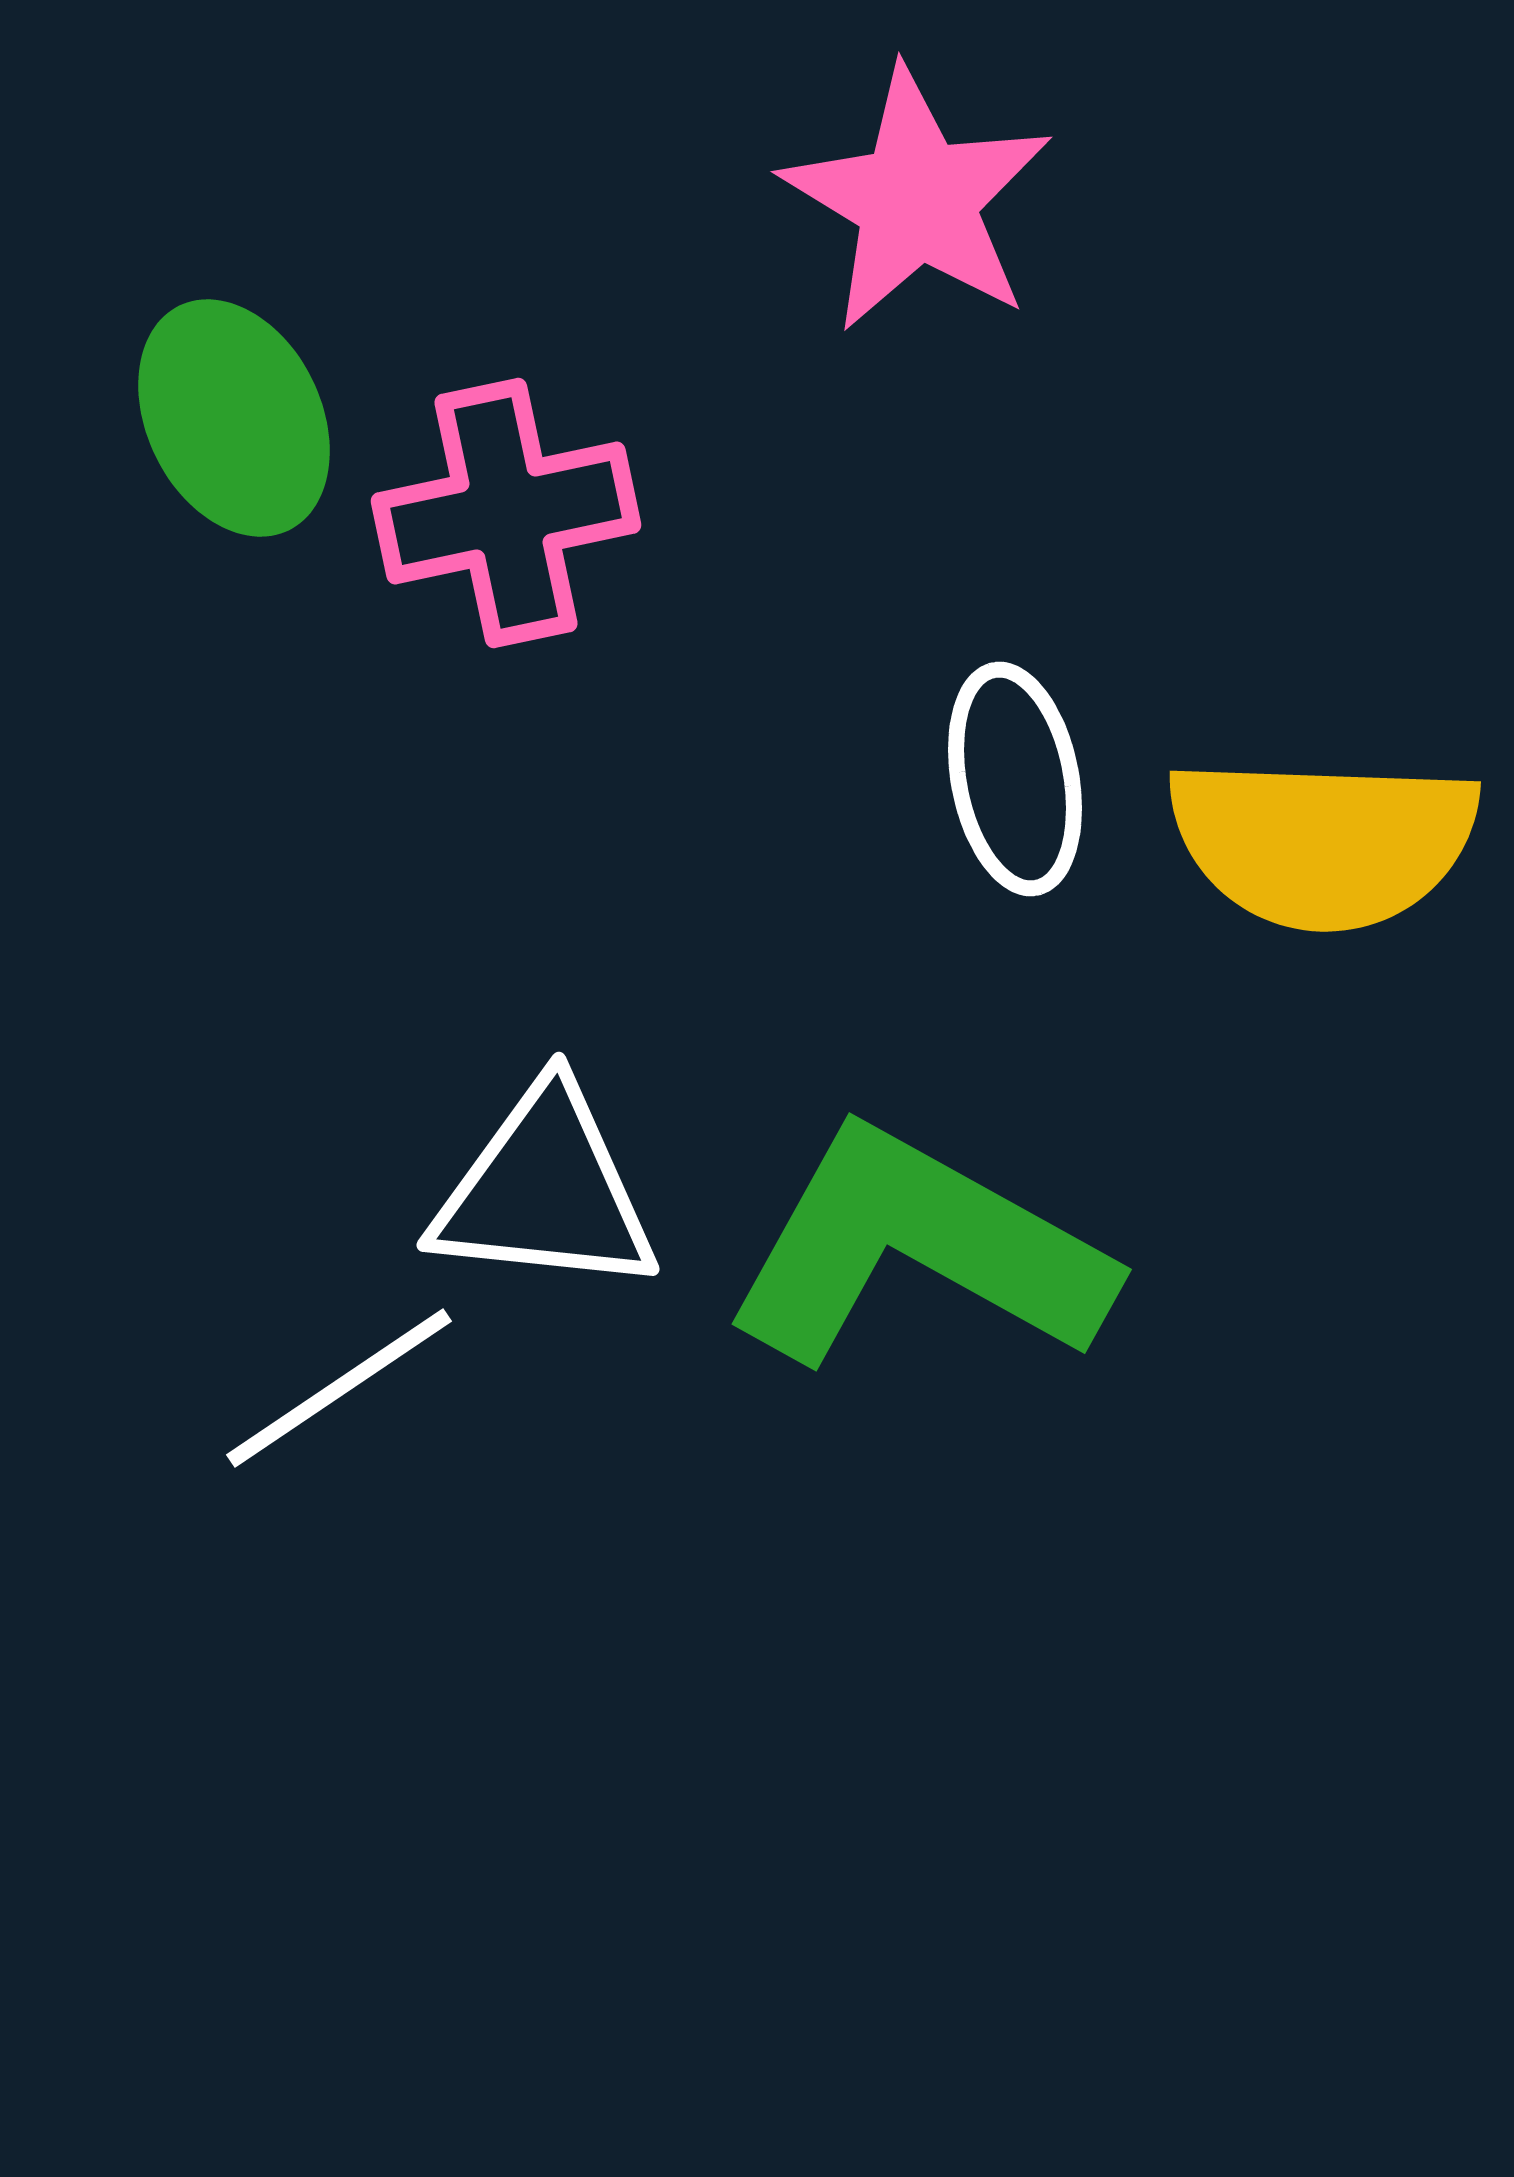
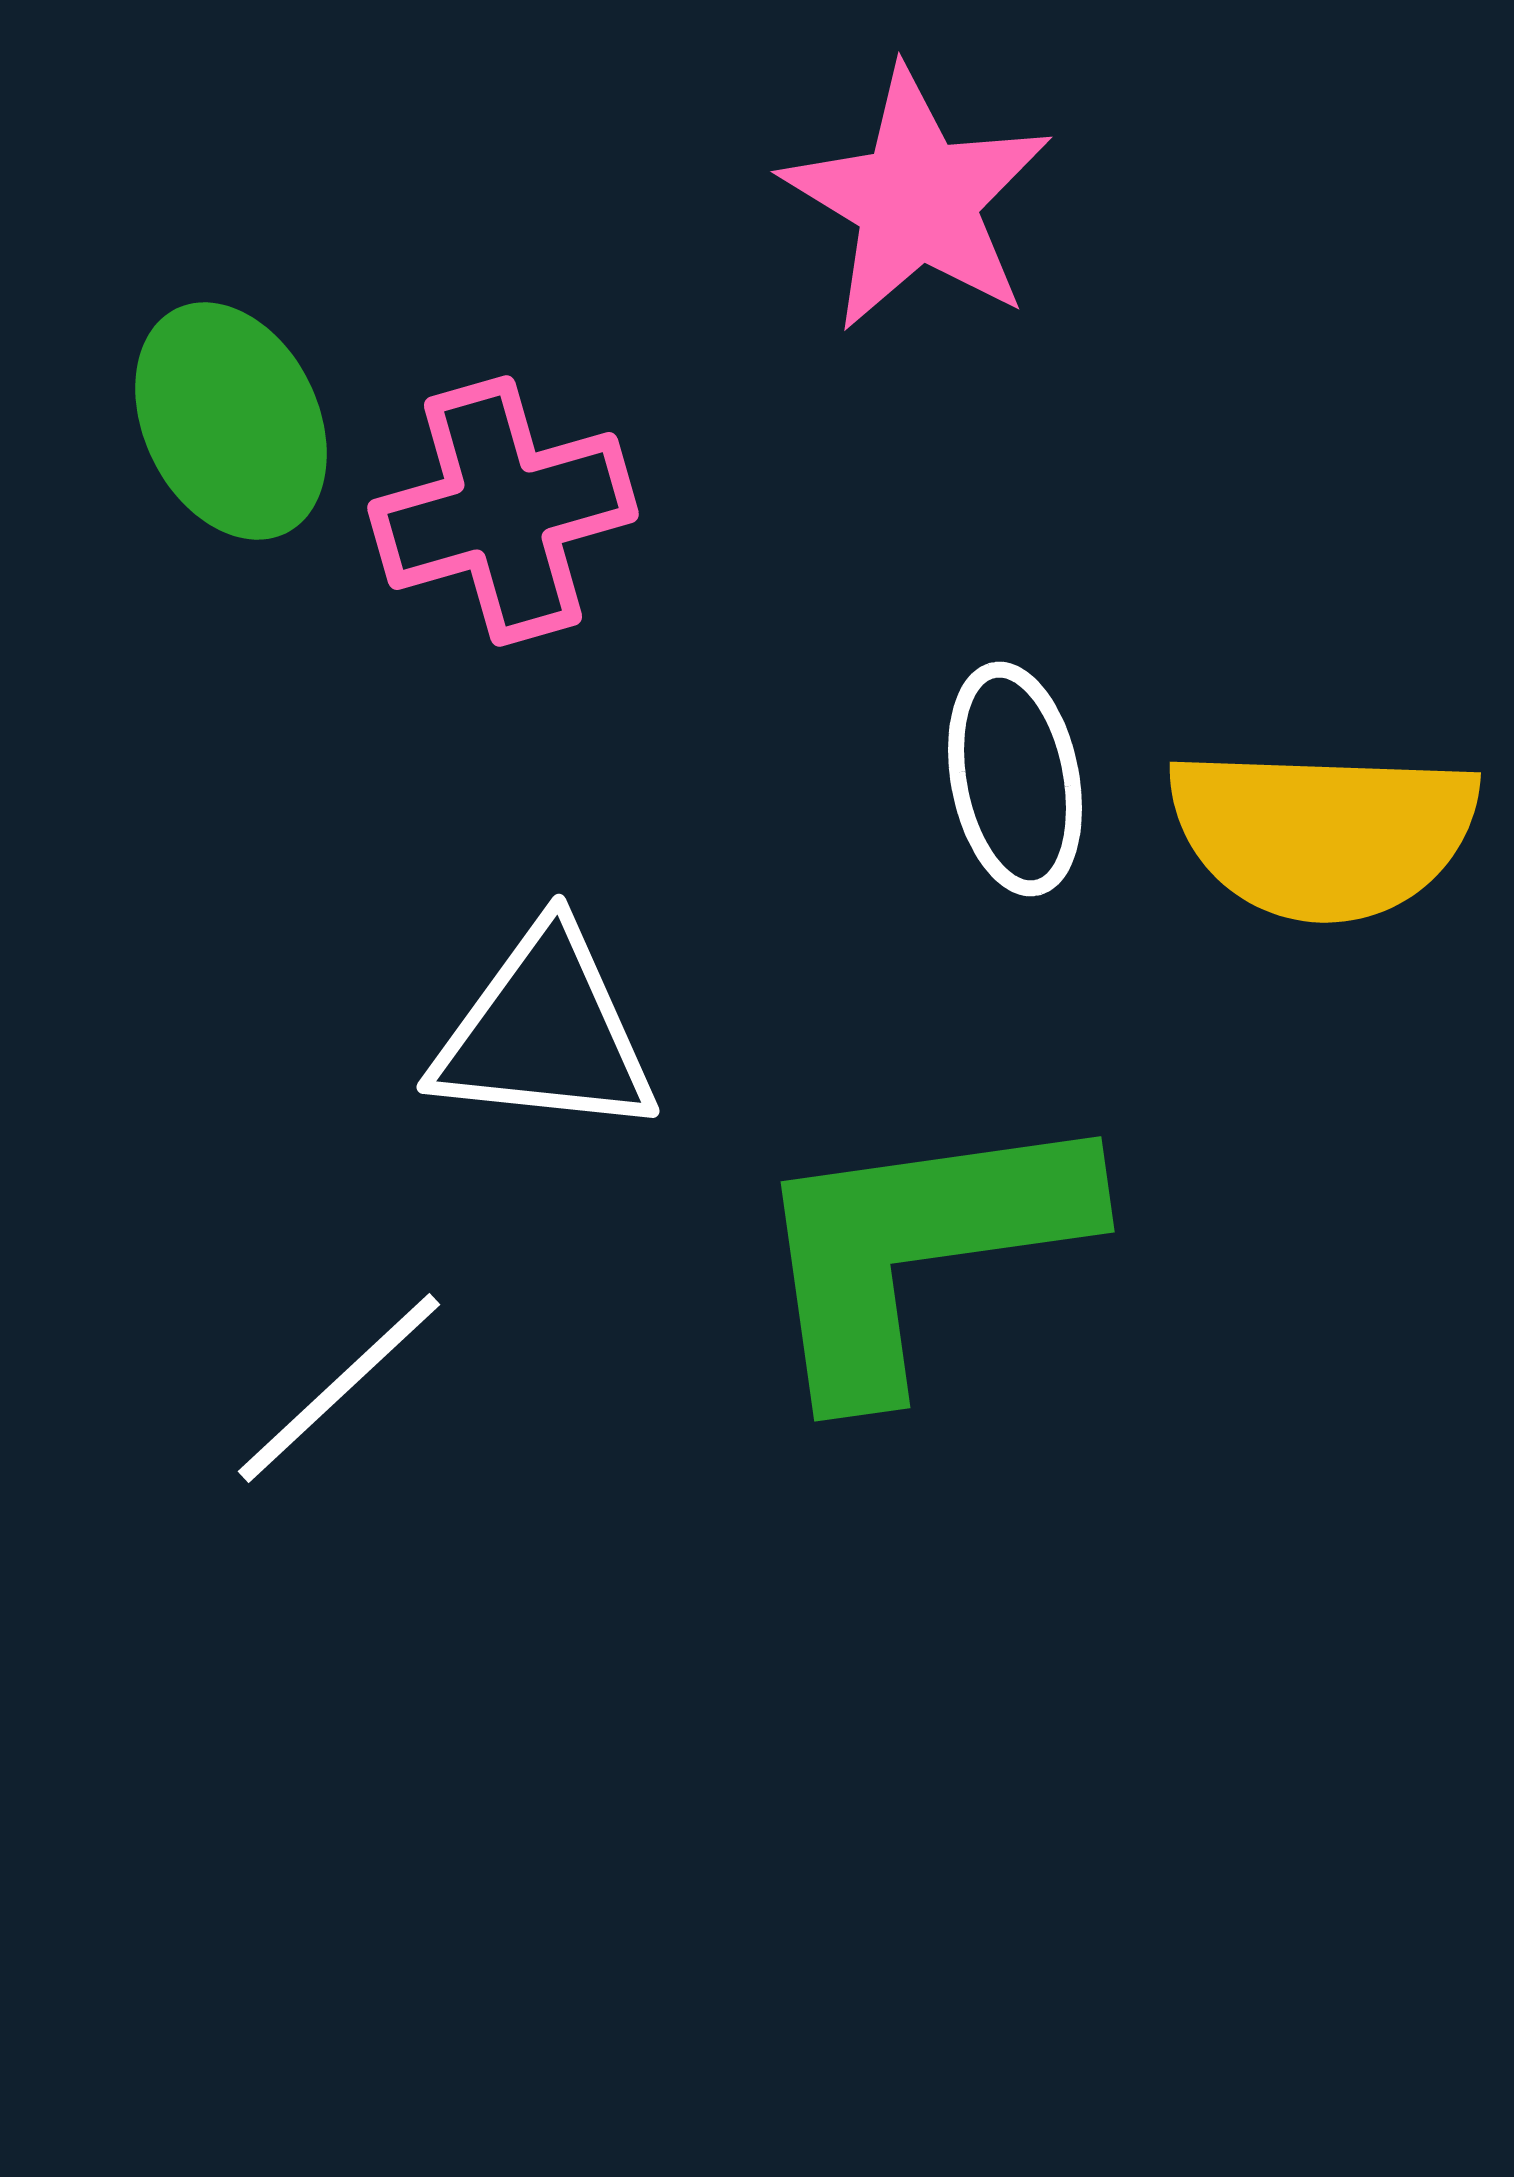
green ellipse: moved 3 px left, 3 px down
pink cross: moved 3 px left, 2 px up; rotated 4 degrees counterclockwise
yellow semicircle: moved 9 px up
white triangle: moved 158 px up
green L-shape: rotated 37 degrees counterclockwise
white line: rotated 9 degrees counterclockwise
